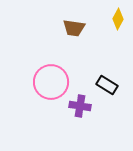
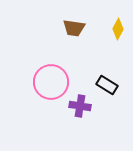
yellow diamond: moved 10 px down
